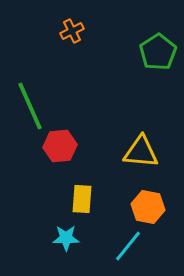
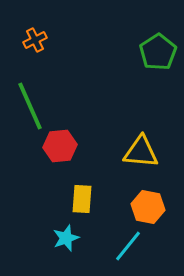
orange cross: moved 37 px left, 9 px down
cyan star: rotated 20 degrees counterclockwise
